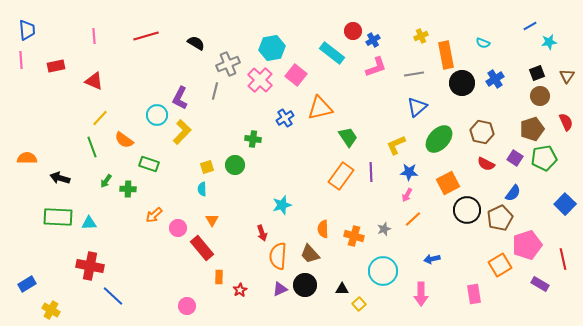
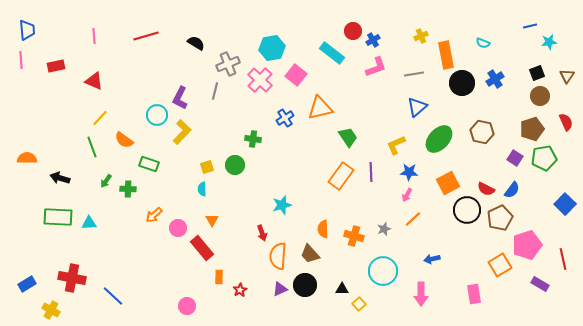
blue line at (530, 26): rotated 16 degrees clockwise
red semicircle at (486, 164): moved 25 px down
blue semicircle at (513, 193): moved 1 px left, 3 px up
red cross at (90, 266): moved 18 px left, 12 px down
